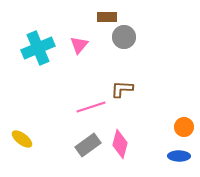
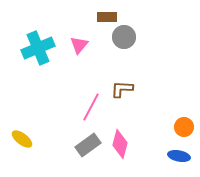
pink line: rotated 44 degrees counterclockwise
blue ellipse: rotated 10 degrees clockwise
